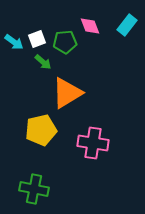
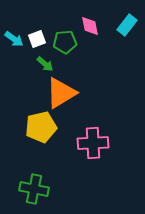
pink diamond: rotated 10 degrees clockwise
cyan arrow: moved 3 px up
green arrow: moved 2 px right, 2 px down
orange triangle: moved 6 px left
yellow pentagon: moved 3 px up
pink cross: rotated 12 degrees counterclockwise
